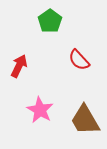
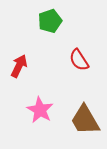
green pentagon: rotated 15 degrees clockwise
red semicircle: rotated 10 degrees clockwise
